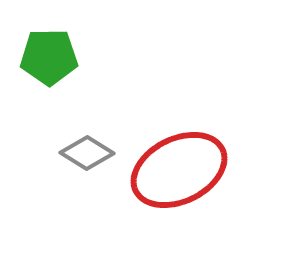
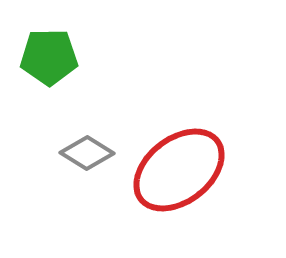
red ellipse: rotated 12 degrees counterclockwise
